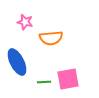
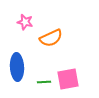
orange semicircle: rotated 20 degrees counterclockwise
blue ellipse: moved 5 px down; rotated 24 degrees clockwise
